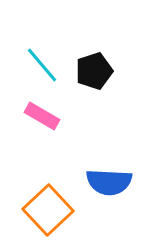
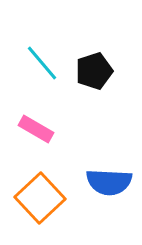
cyan line: moved 2 px up
pink rectangle: moved 6 px left, 13 px down
orange square: moved 8 px left, 12 px up
